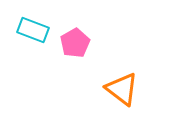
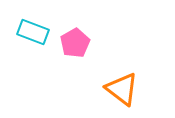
cyan rectangle: moved 2 px down
